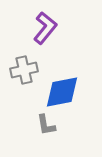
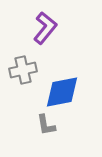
gray cross: moved 1 px left
